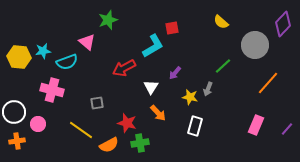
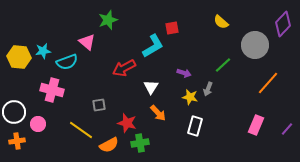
green line: moved 1 px up
purple arrow: moved 9 px right; rotated 112 degrees counterclockwise
gray square: moved 2 px right, 2 px down
